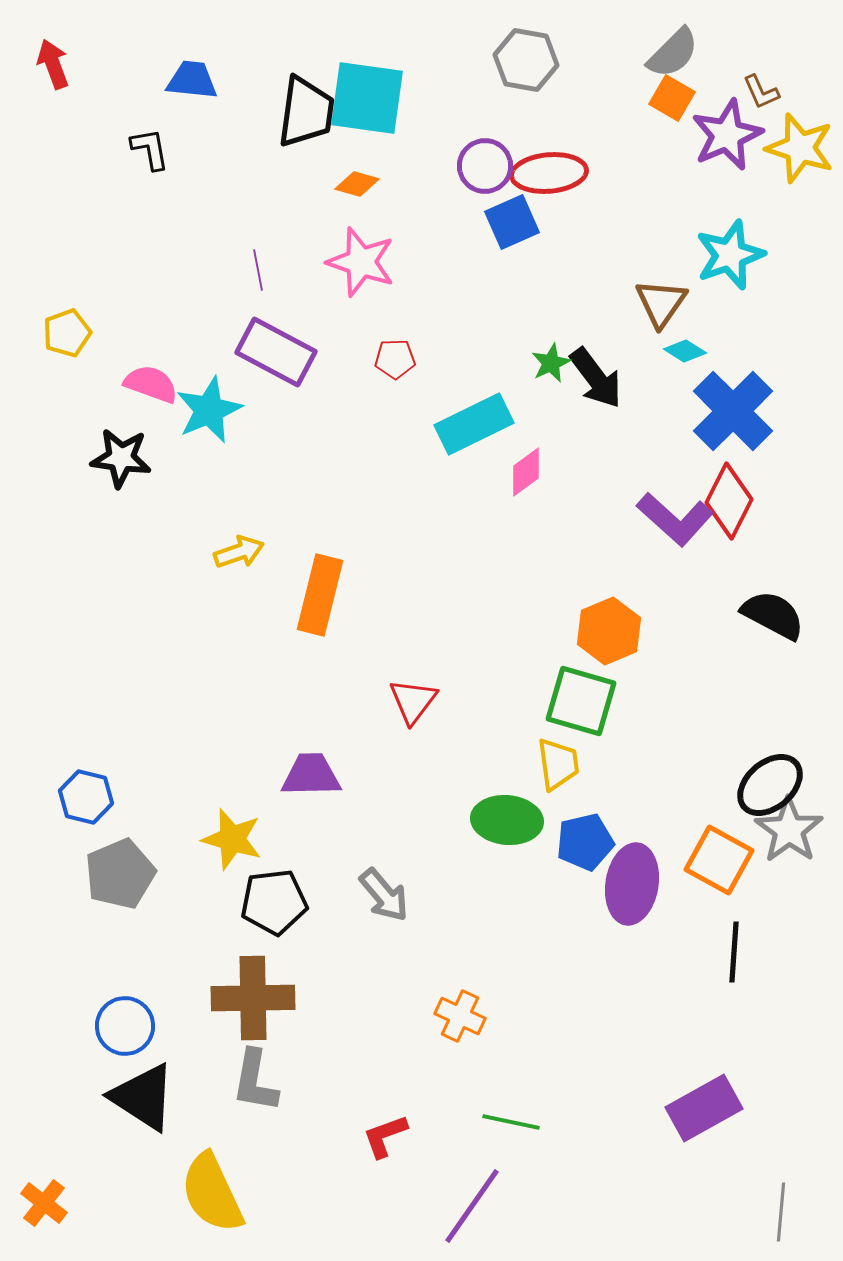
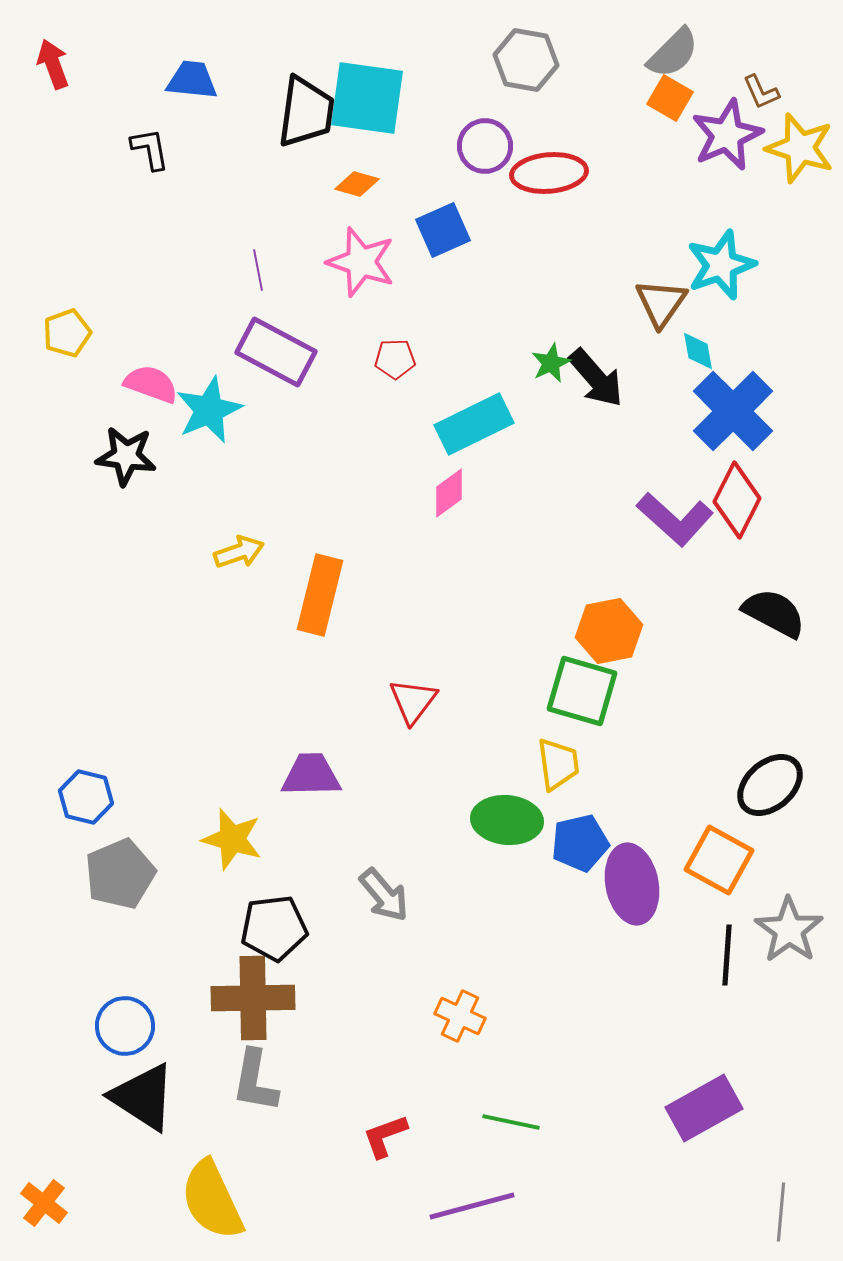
orange square at (672, 98): moved 2 px left
purple circle at (485, 166): moved 20 px up
blue square at (512, 222): moved 69 px left, 8 px down
cyan star at (730, 255): moved 9 px left, 10 px down
cyan diamond at (685, 351): moved 13 px right; rotated 48 degrees clockwise
black arrow at (596, 378): rotated 4 degrees counterclockwise
black star at (121, 458): moved 5 px right, 2 px up
pink diamond at (526, 472): moved 77 px left, 21 px down
red diamond at (729, 501): moved 8 px right, 1 px up
black semicircle at (773, 615): moved 1 px right, 2 px up
orange hexagon at (609, 631): rotated 12 degrees clockwise
green square at (581, 701): moved 1 px right, 10 px up
gray star at (789, 830): moved 100 px down
blue pentagon at (585, 842): moved 5 px left, 1 px down
purple ellipse at (632, 884): rotated 20 degrees counterclockwise
black pentagon at (274, 902): moved 26 px down
black line at (734, 952): moved 7 px left, 3 px down
yellow semicircle at (212, 1193): moved 7 px down
purple line at (472, 1206): rotated 40 degrees clockwise
